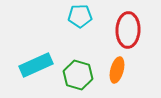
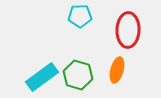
cyan rectangle: moved 6 px right, 12 px down; rotated 12 degrees counterclockwise
